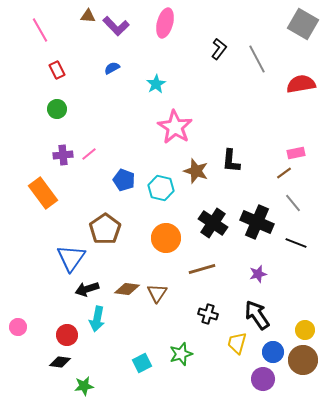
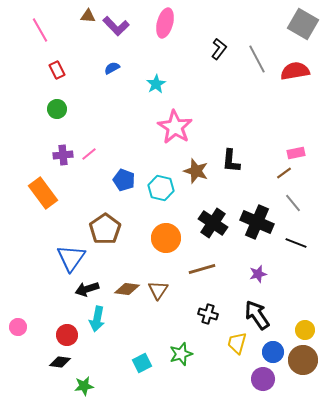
red semicircle at (301, 84): moved 6 px left, 13 px up
brown triangle at (157, 293): moved 1 px right, 3 px up
